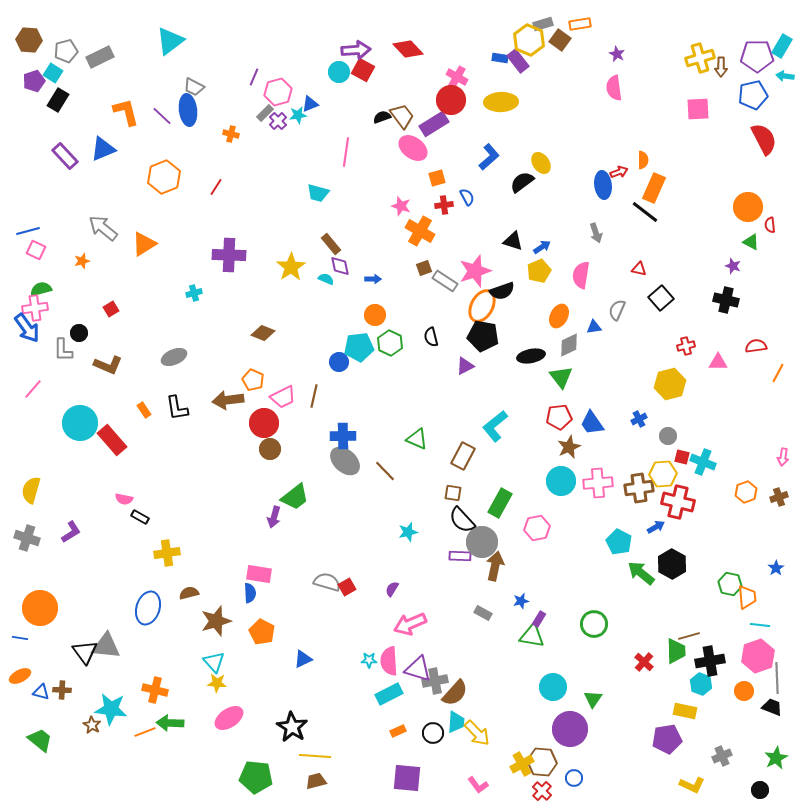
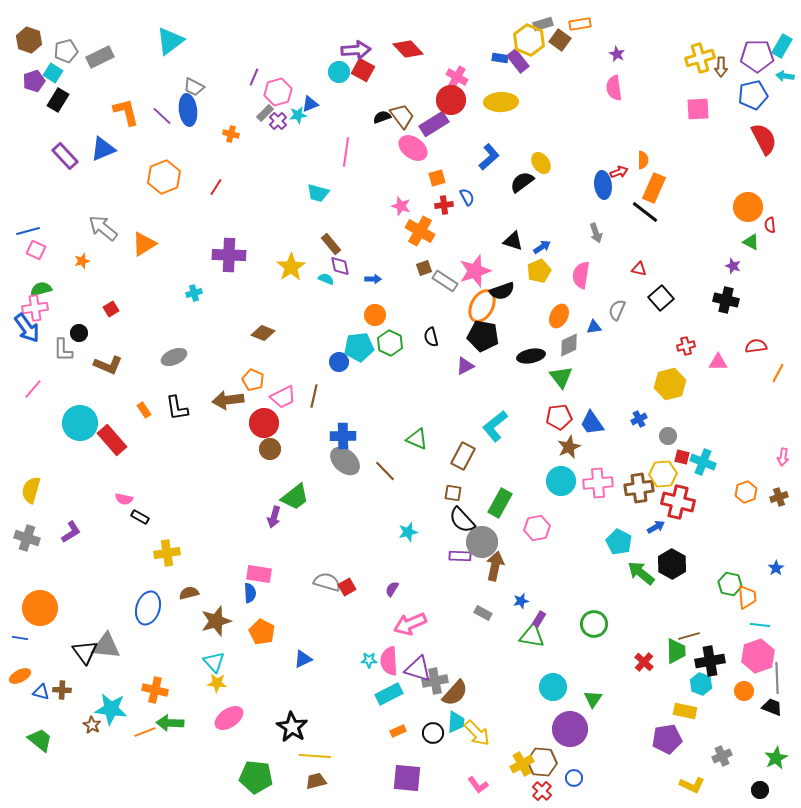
brown hexagon at (29, 40): rotated 15 degrees clockwise
